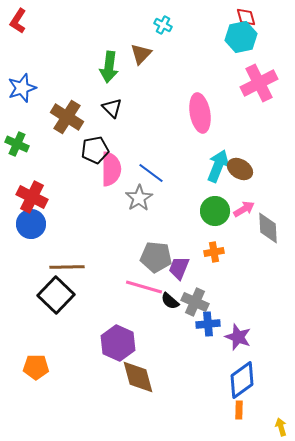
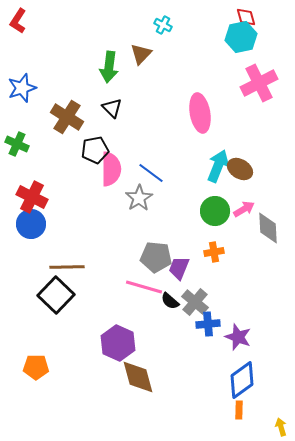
gray cross: rotated 16 degrees clockwise
